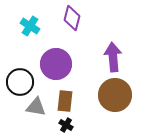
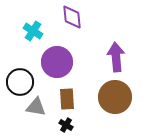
purple diamond: moved 1 px up; rotated 20 degrees counterclockwise
cyan cross: moved 3 px right, 5 px down
purple arrow: moved 3 px right
purple circle: moved 1 px right, 2 px up
brown circle: moved 2 px down
brown rectangle: moved 2 px right, 2 px up; rotated 10 degrees counterclockwise
